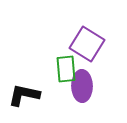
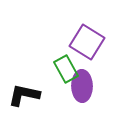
purple square: moved 2 px up
green rectangle: rotated 24 degrees counterclockwise
